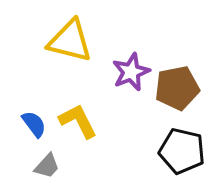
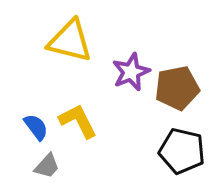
blue semicircle: moved 2 px right, 3 px down
